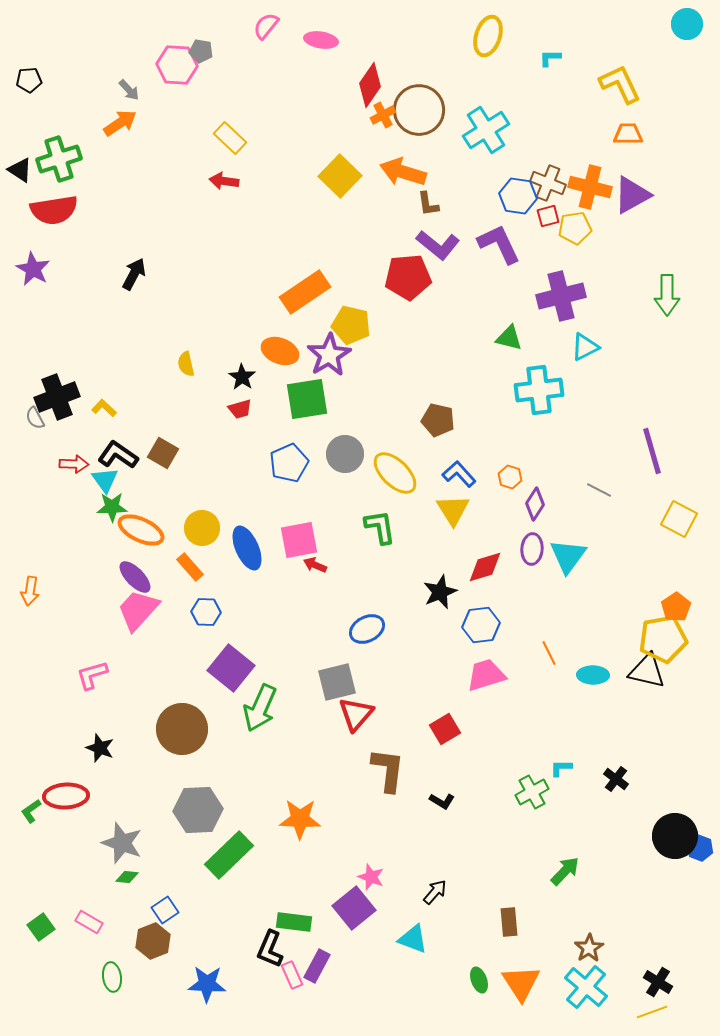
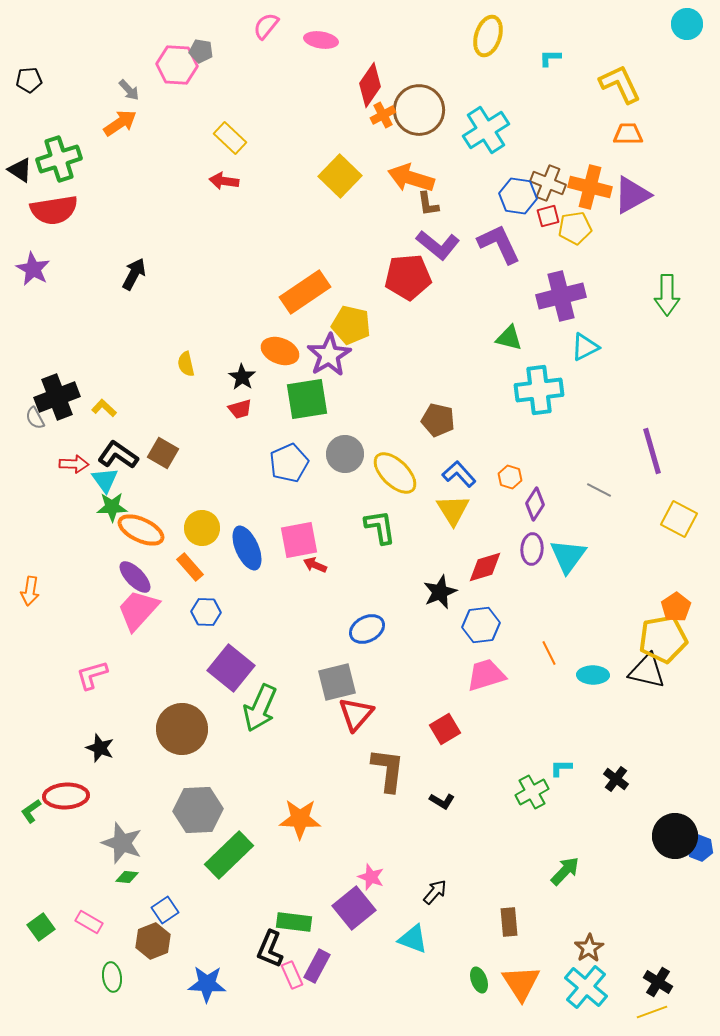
orange arrow at (403, 172): moved 8 px right, 6 px down
